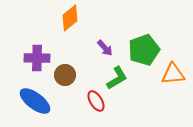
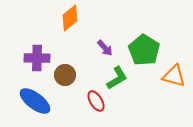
green pentagon: rotated 20 degrees counterclockwise
orange triangle: moved 1 px right, 2 px down; rotated 20 degrees clockwise
